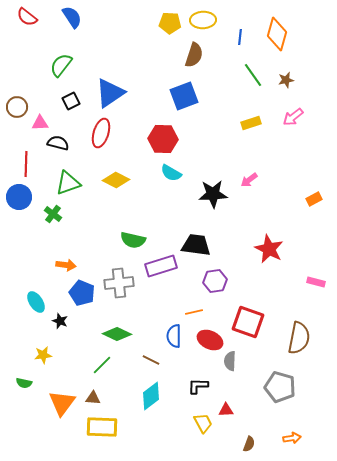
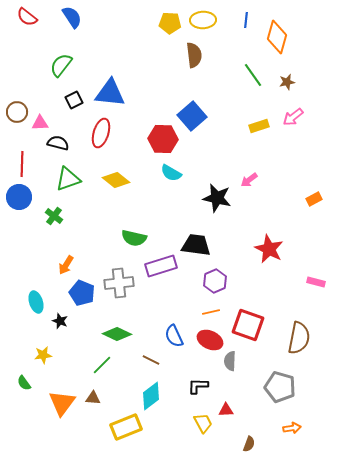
orange diamond at (277, 34): moved 3 px down
blue line at (240, 37): moved 6 px right, 17 px up
brown semicircle at (194, 55): rotated 25 degrees counterclockwise
brown star at (286, 80): moved 1 px right, 2 px down
blue triangle at (110, 93): rotated 40 degrees clockwise
blue square at (184, 96): moved 8 px right, 20 px down; rotated 20 degrees counterclockwise
black square at (71, 101): moved 3 px right, 1 px up
brown circle at (17, 107): moved 5 px down
yellow rectangle at (251, 123): moved 8 px right, 3 px down
red line at (26, 164): moved 4 px left
yellow diamond at (116, 180): rotated 12 degrees clockwise
green triangle at (68, 183): moved 4 px up
black star at (213, 194): moved 4 px right, 4 px down; rotated 16 degrees clockwise
green cross at (53, 214): moved 1 px right, 2 px down
green semicircle at (133, 240): moved 1 px right, 2 px up
orange arrow at (66, 265): rotated 114 degrees clockwise
purple hexagon at (215, 281): rotated 15 degrees counterclockwise
cyan ellipse at (36, 302): rotated 15 degrees clockwise
orange line at (194, 312): moved 17 px right
red square at (248, 322): moved 3 px down
blue semicircle at (174, 336): rotated 25 degrees counterclockwise
green semicircle at (24, 383): rotated 42 degrees clockwise
yellow rectangle at (102, 427): moved 24 px right; rotated 24 degrees counterclockwise
orange arrow at (292, 438): moved 10 px up
